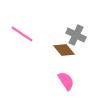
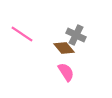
brown diamond: moved 2 px up
pink semicircle: moved 9 px up
